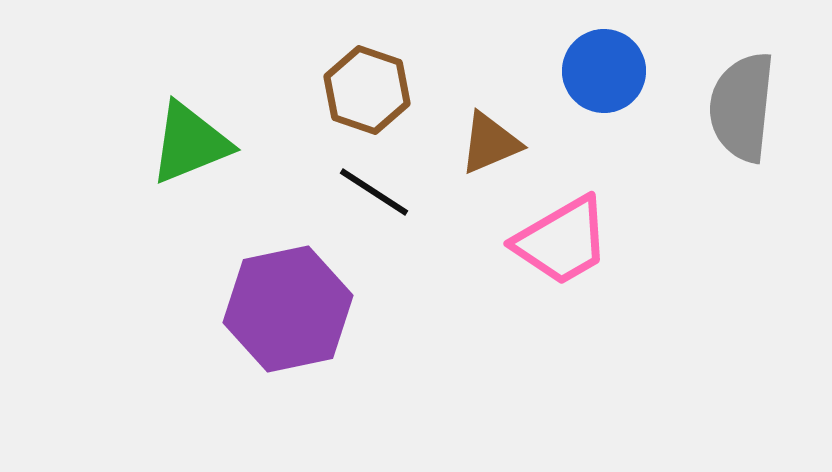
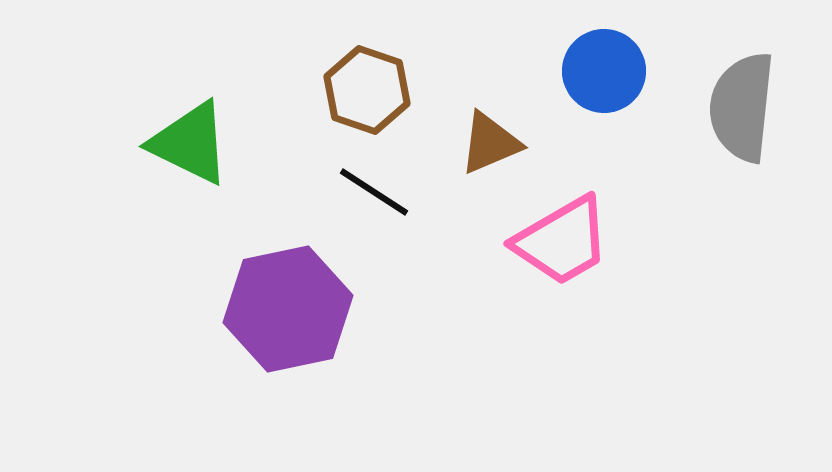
green triangle: rotated 48 degrees clockwise
